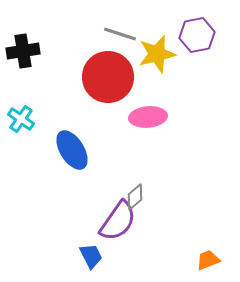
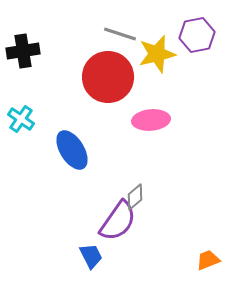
pink ellipse: moved 3 px right, 3 px down
